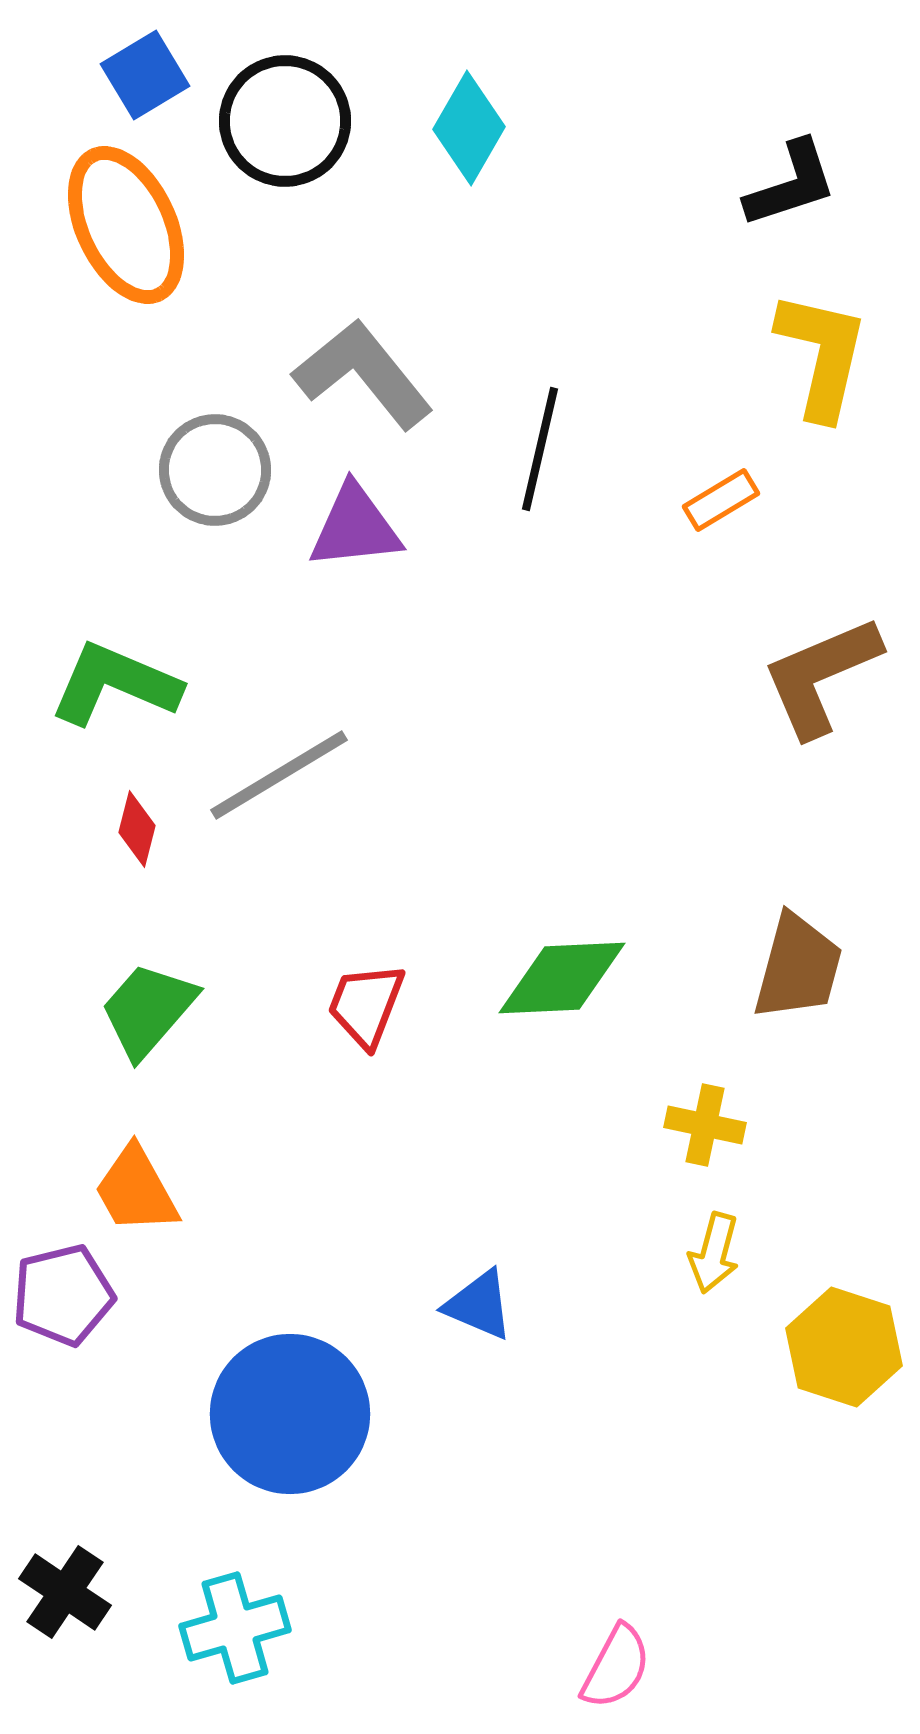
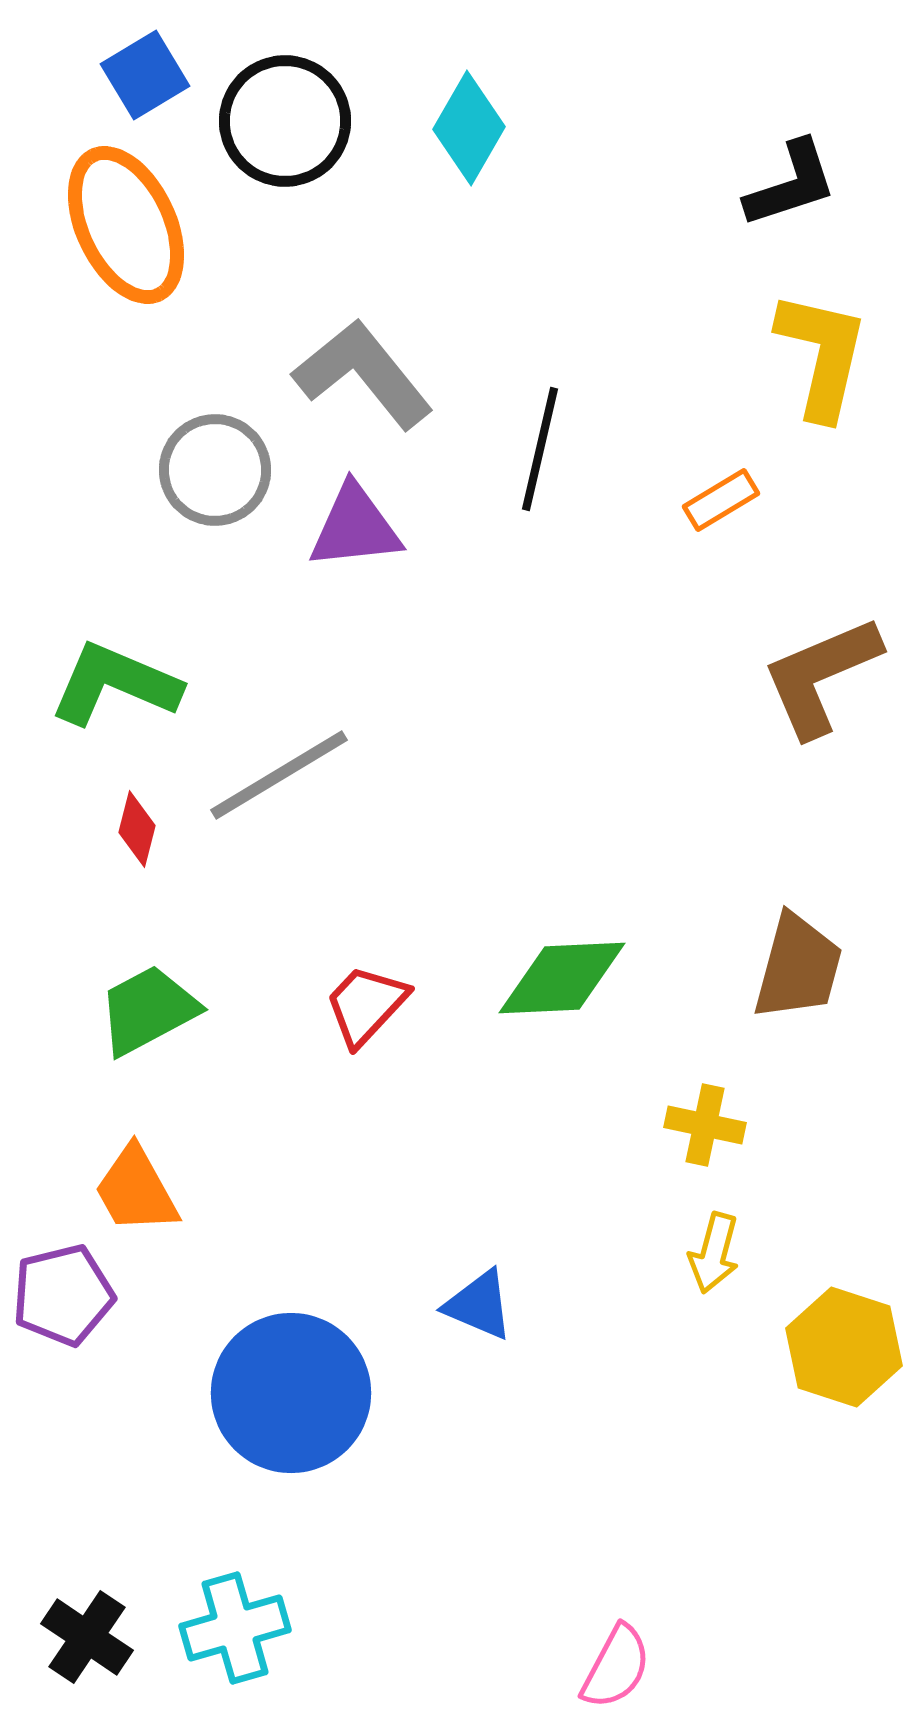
red trapezoid: rotated 22 degrees clockwise
green trapezoid: rotated 21 degrees clockwise
blue circle: moved 1 px right, 21 px up
black cross: moved 22 px right, 45 px down
